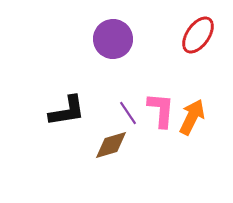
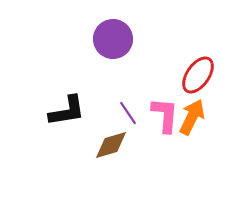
red ellipse: moved 40 px down
pink L-shape: moved 4 px right, 5 px down
